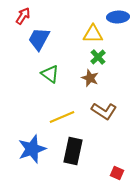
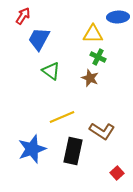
green cross: rotated 21 degrees counterclockwise
green triangle: moved 1 px right, 3 px up
brown L-shape: moved 2 px left, 20 px down
red square: rotated 24 degrees clockwise
